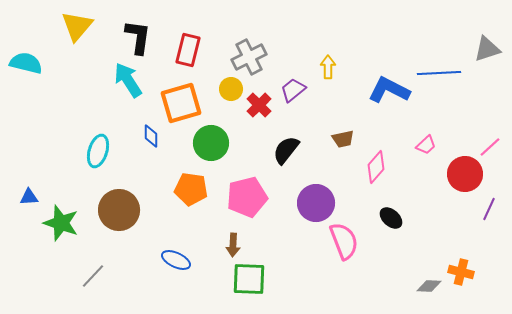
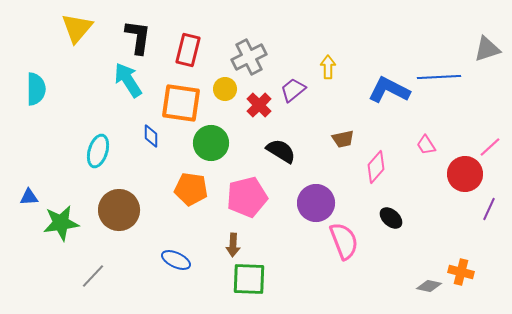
yellow triangle: moved 2 px down
cyan semicircle: moved 10 px right, 26 px down; rotated 76 degrees clockwise
blue line: moved 4 px down
yellow circle: moved 6 px left
orange square: rotated 24 degrees clockwise
pink trapezoid: rotated 100 degrees clockwise
black semicircle: moved 5 px left, 1 px down; rotated 84 degrees clockwise
green star: rotated 27 degrees counterclockwise
gray diamond: rotated 10 degrees clockwise
